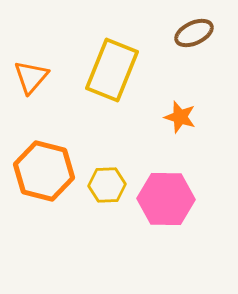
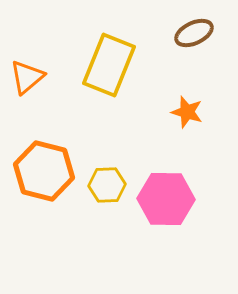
yellow rectangle: moved 3 px left, 5 px up
orange triangle: moved 4 px left; rotated 9 degrees clockwise
orange star: moved 7 px right, 5 px up
